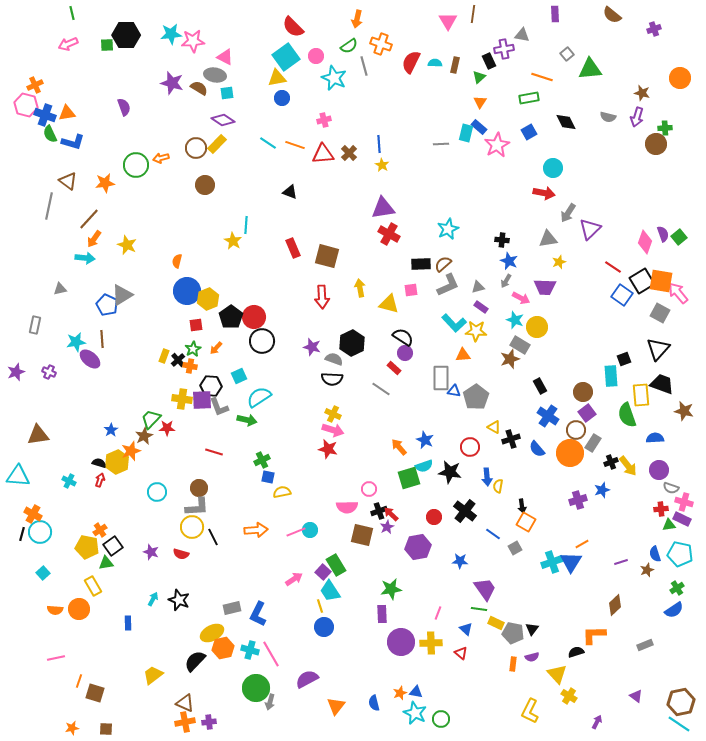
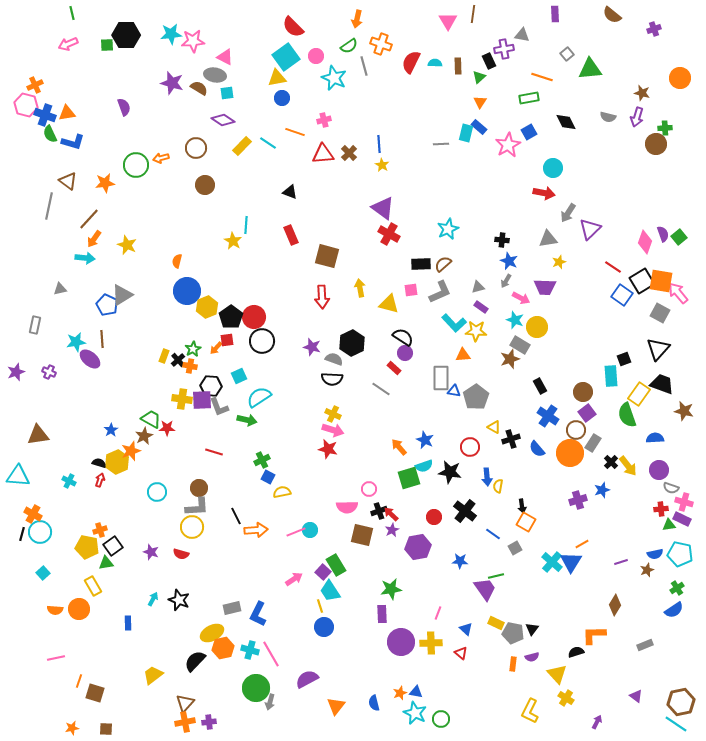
brown rectangle at (455, 65): moved 3 px right, 1 px down; rotated 14 degrees counterclockwise
yellow rectangle at (217, 144): moved 25 px right, 2 px down
orange line at (295, 145): moved 13 px up
pink star at (497, 145): moved 11 px right
purple triangle at (383, 208): rotated 45 degrees clockwise
red rectangle at (293, 248): moved 2 px left, 13 px up
gray L-shape at (448, 285): moved 8 px left, 7 px down
yellow hexagon at (208, 299): moved 1 px left, 8 px down
red square at (196, 325): moved 31 px right, 15 px down
yellow rectangle at (641, 395): moved 2 px left, 1 px up; rotated 40 degrees clockwise
green trapezoid at (151, 419): rotated 75 degrees clockwise
black cross at (611, 462): rotated 24 degrees counterclockwise
blue square at (268, 477): rotated 16 degrees clockwise
purple star at (387, 527): moved 5 px right, 3 px down
orange cross at (100, 530): rotated 16 degrees clockwise
black line at (213, 537): moved 23 px right, 21 px up
blue semicircle at (655, 554): rotated 84 degrees counterclockwise
cyan cross at (552, 562): rotated 30 degrees counterclockwise
brown diamond at (615, 605): rotated 15 degrees counterclockwise
green line at (479, 609): moved 17 px right, 33 px up; rotated 21 degrees counterclockwise
yellow cross at (569, 696): moved 3 px left, 2 px down
brown triangle at (185, 703): rotated 48 degrees clockwise
cyan line at (679, 724): moved 3 px left
